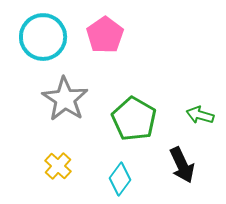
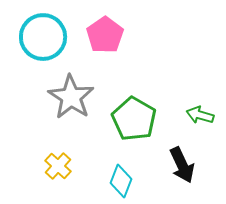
gray star: moved 6 px right, 2 px up
cyan diamond: moved 1 px right, 2 px down; rotated 16 degrees counterclockwise
